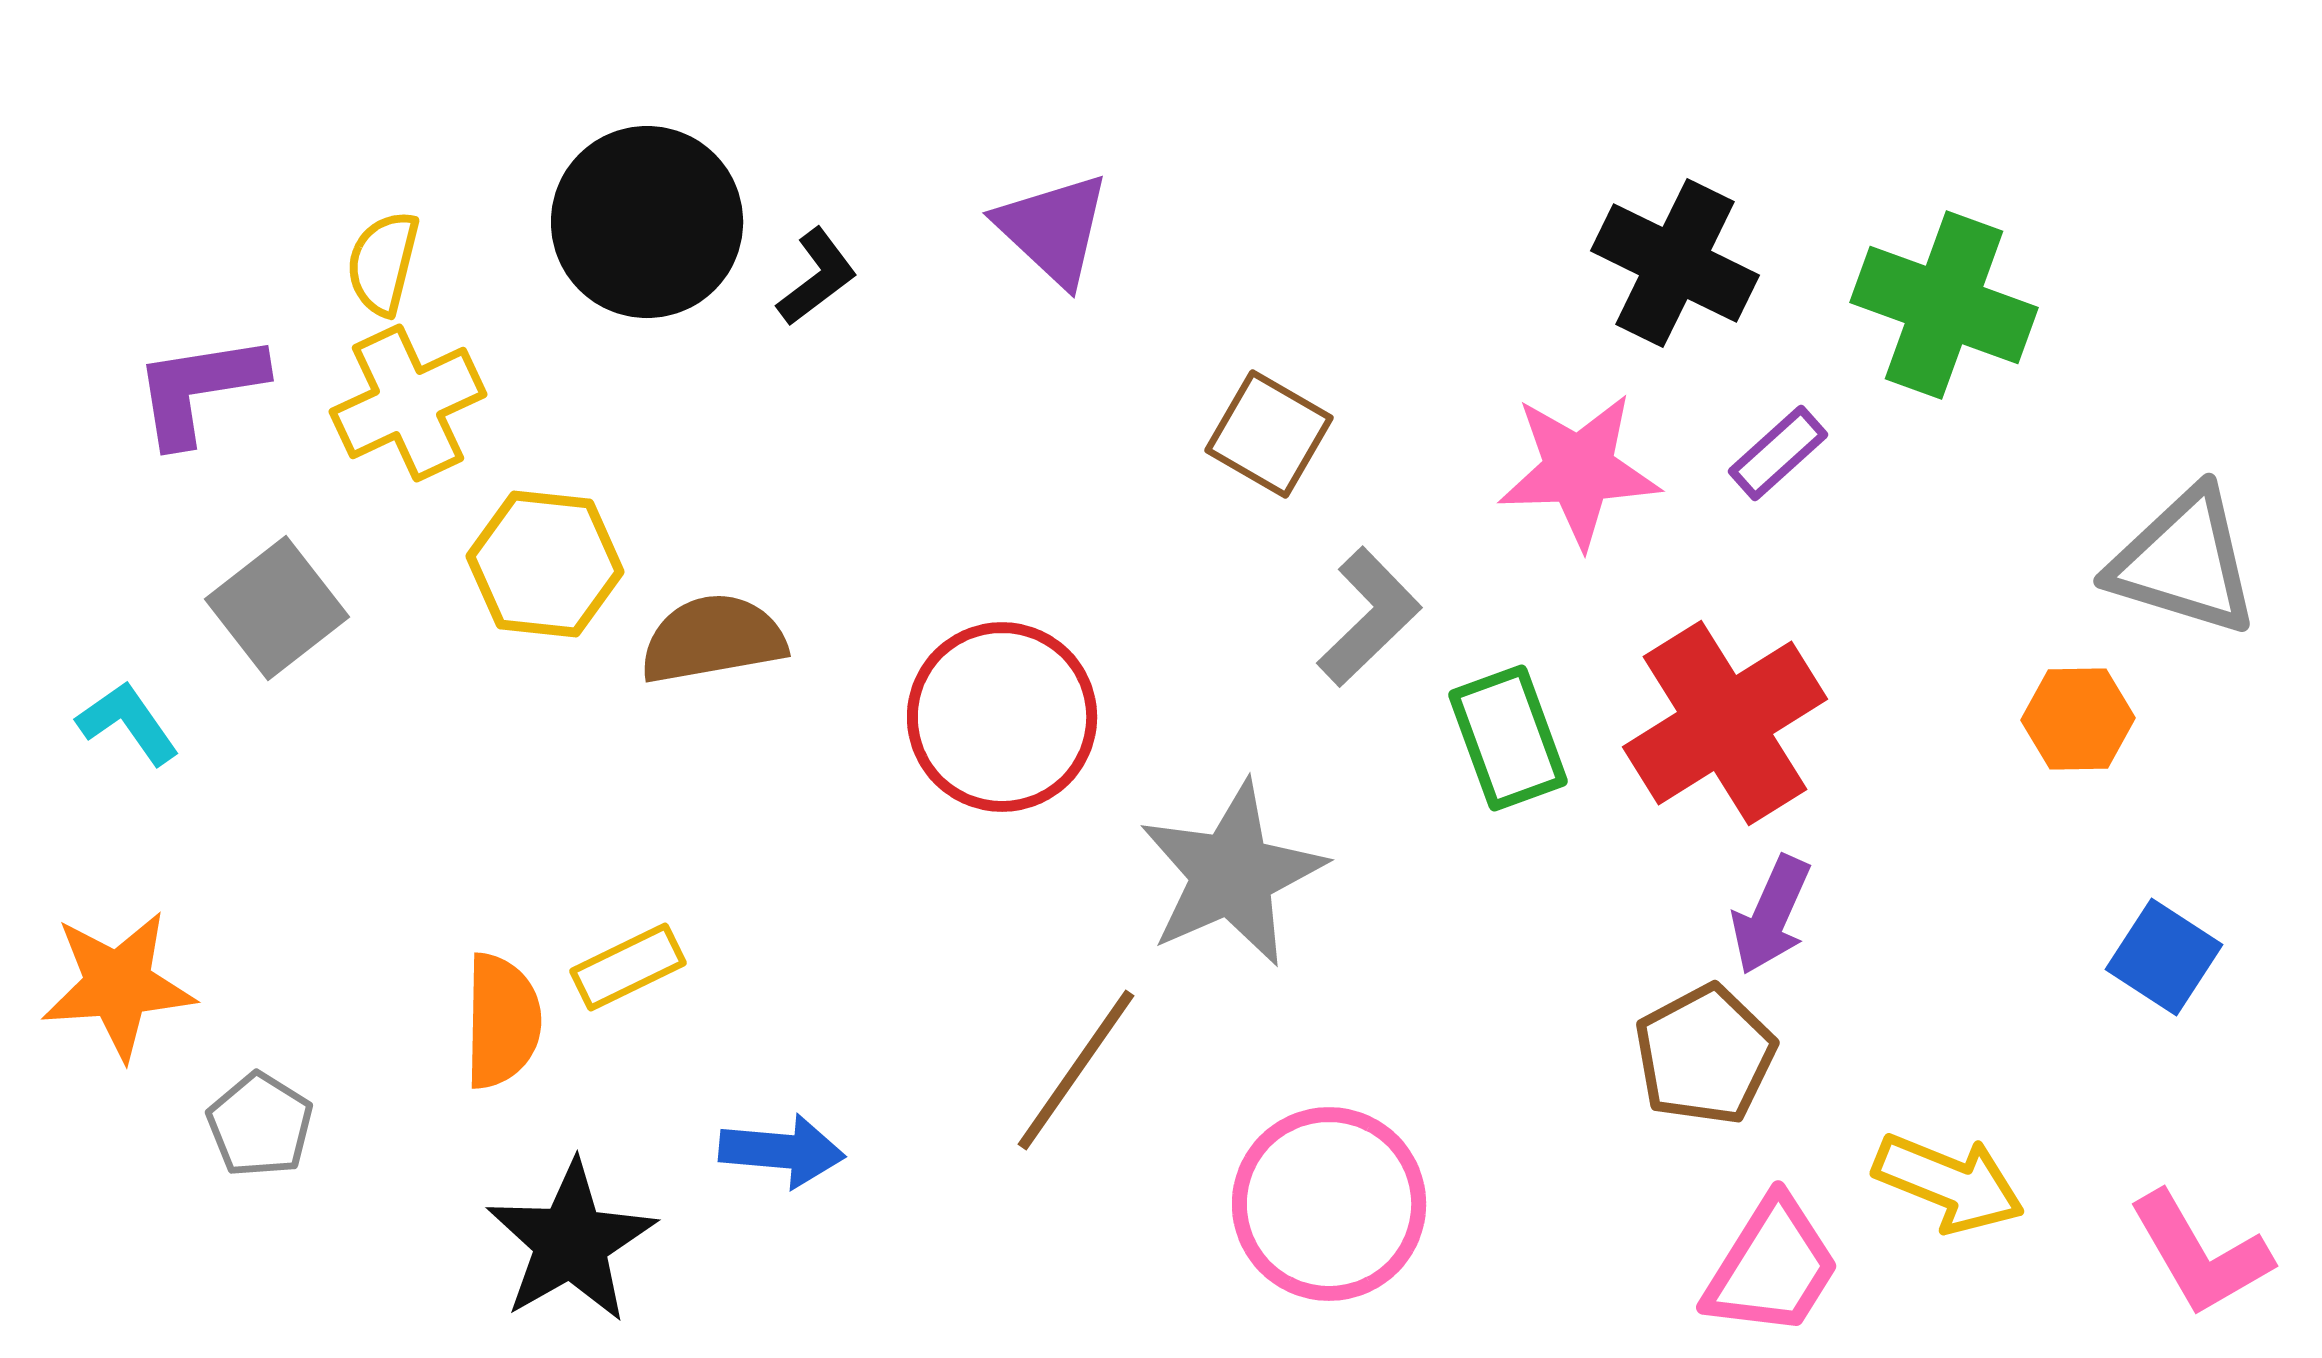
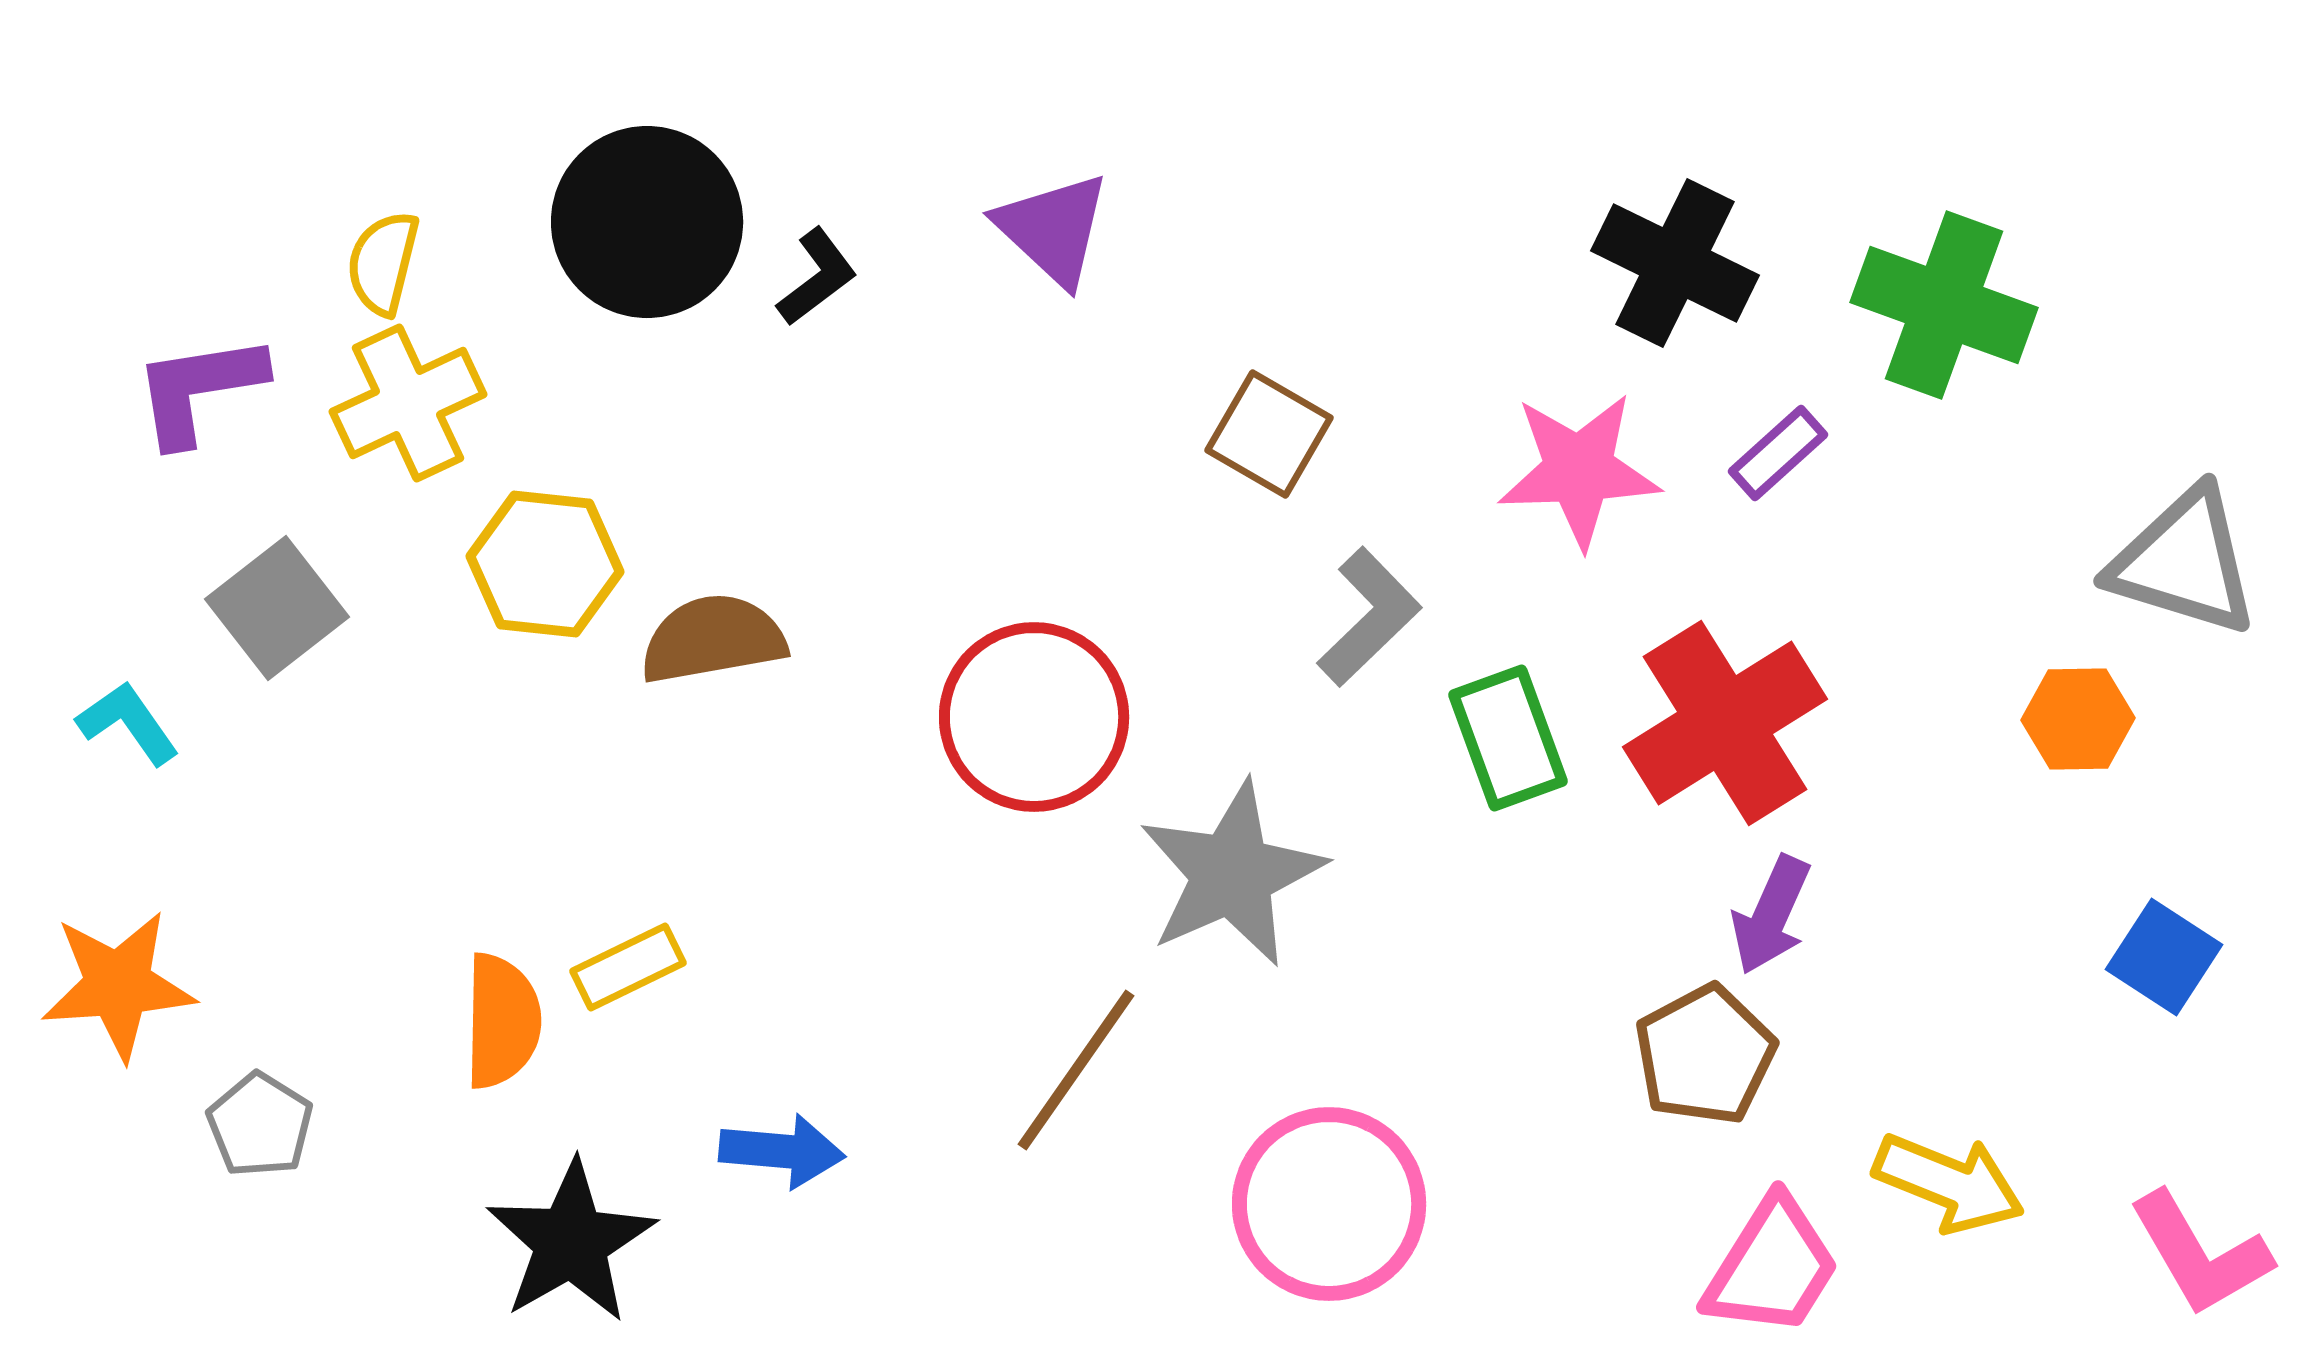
red circle: moved 32 px right
